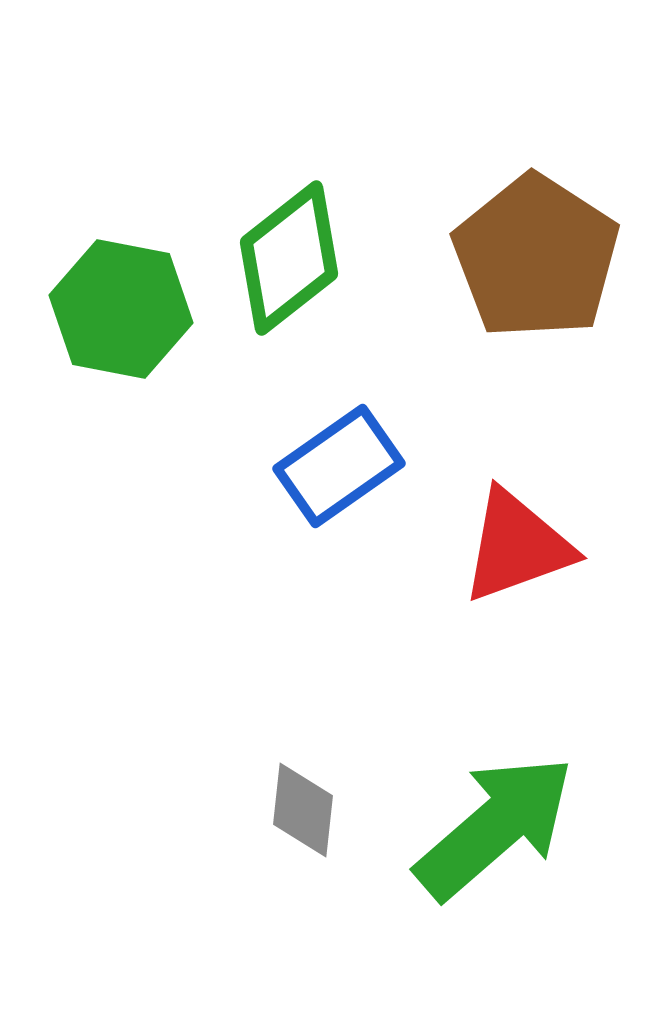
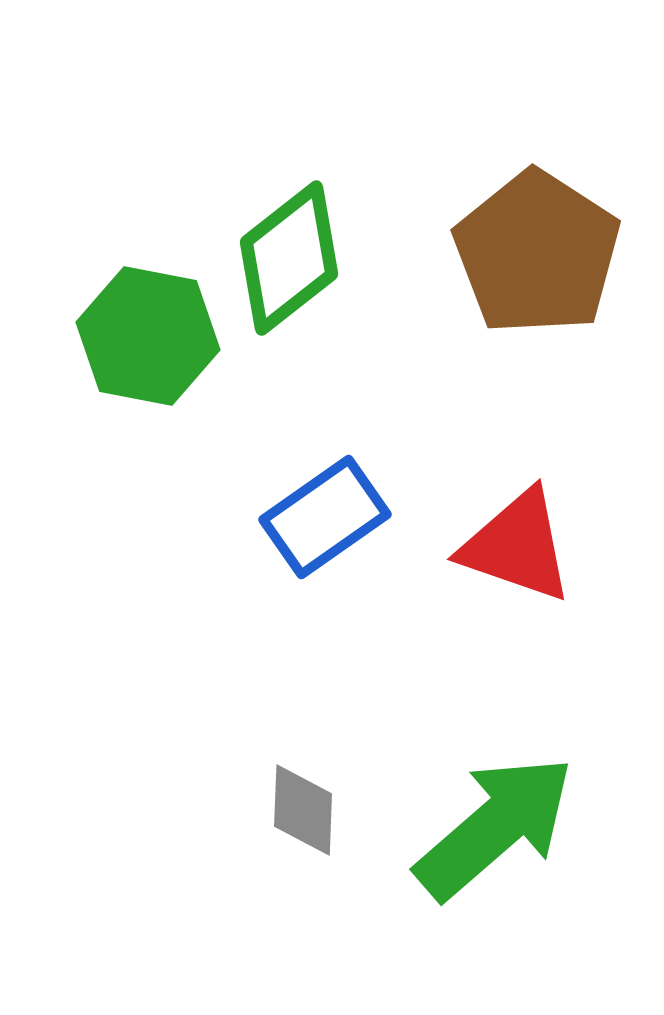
brown pentagon: moved 1 px right, 4 px up
green hexagon: moved 27 px right, 27 px down
blue rectangle: moved 14 px left, 51 px down
red triangle: rotated 39 degrees clockwise
gray diamond: rotated 4 degrees counterclockwise
